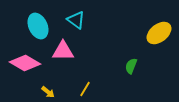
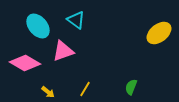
cyan ellipse: rotated 15 degrees counterclockwise
pink triangle: rotated 20 degrees counterclockwise
green semicircle: moved 21 px down
